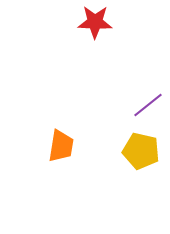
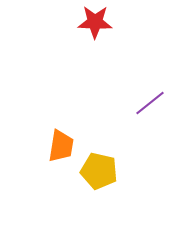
purple line: moved 2 px right, 2 px up
yellow pentagon: moved 42 px left, 20 px down
